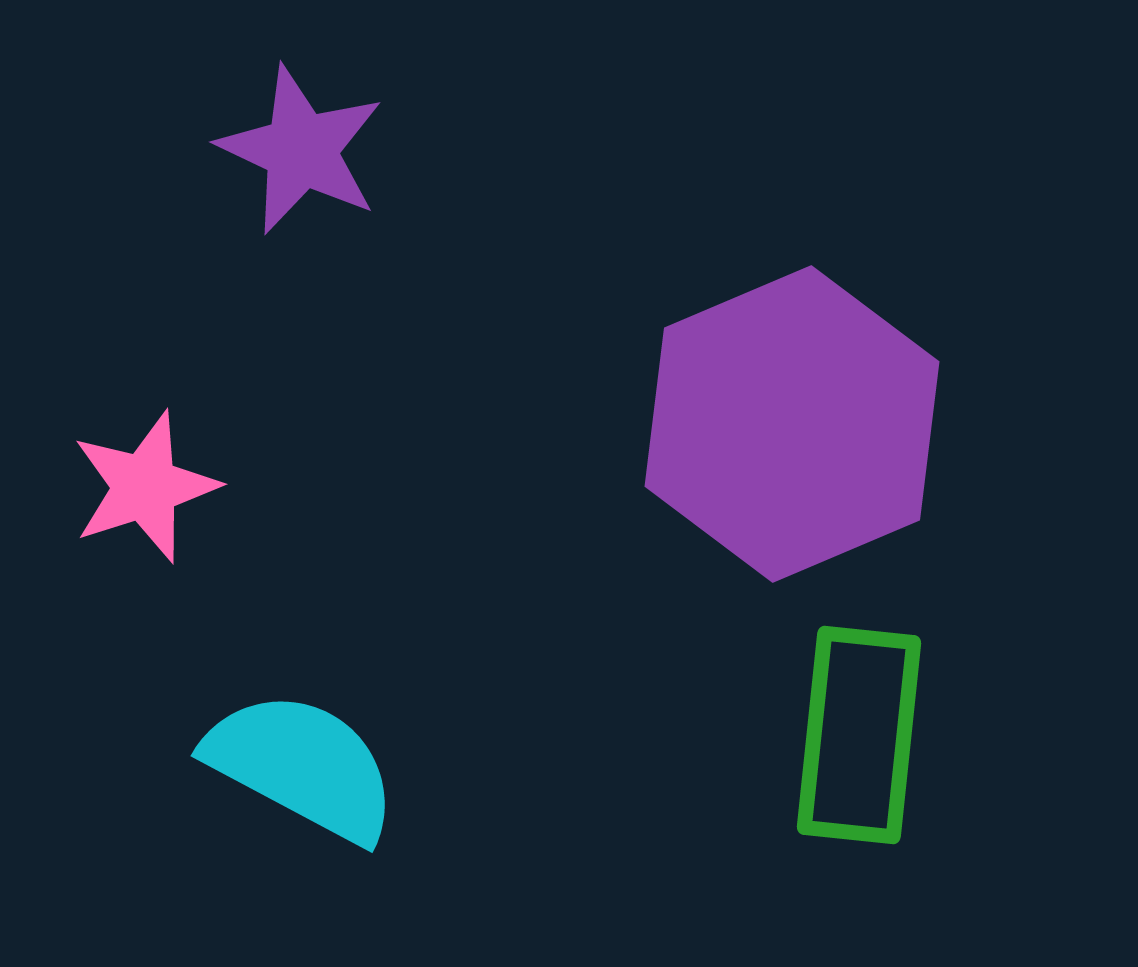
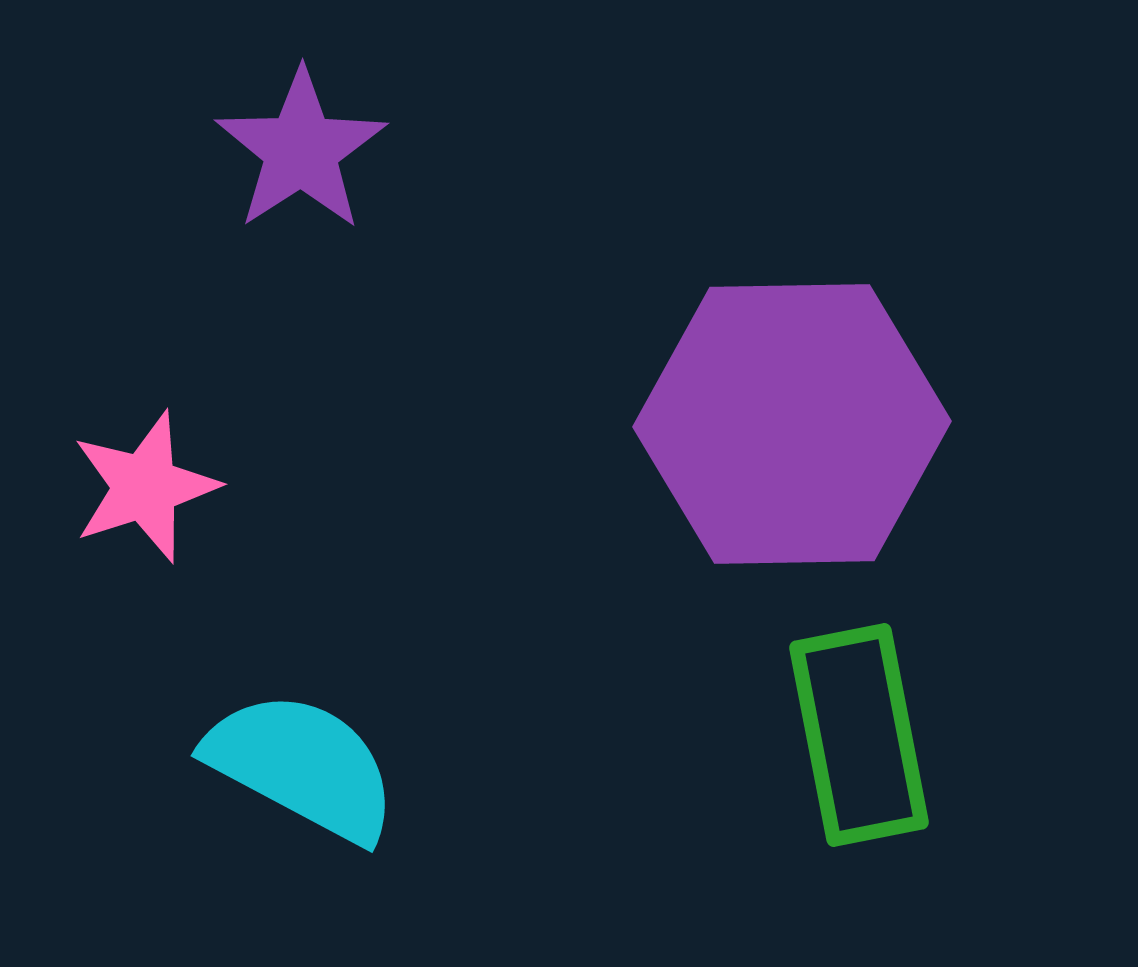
purple star: rotated 14 degrees clockwise
purple hexagon: rotated 22 degrees clockwise
green rectangle: rotated 17 degrees counterclockwise
